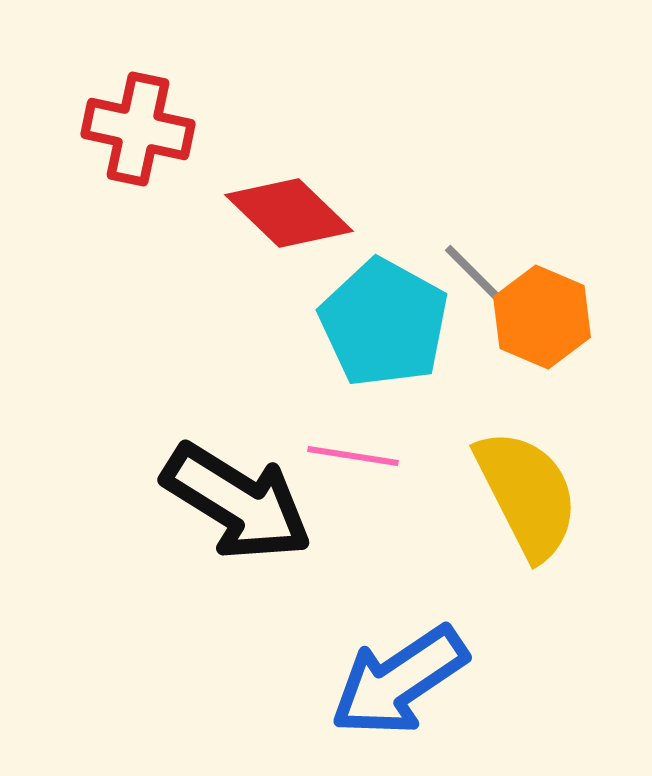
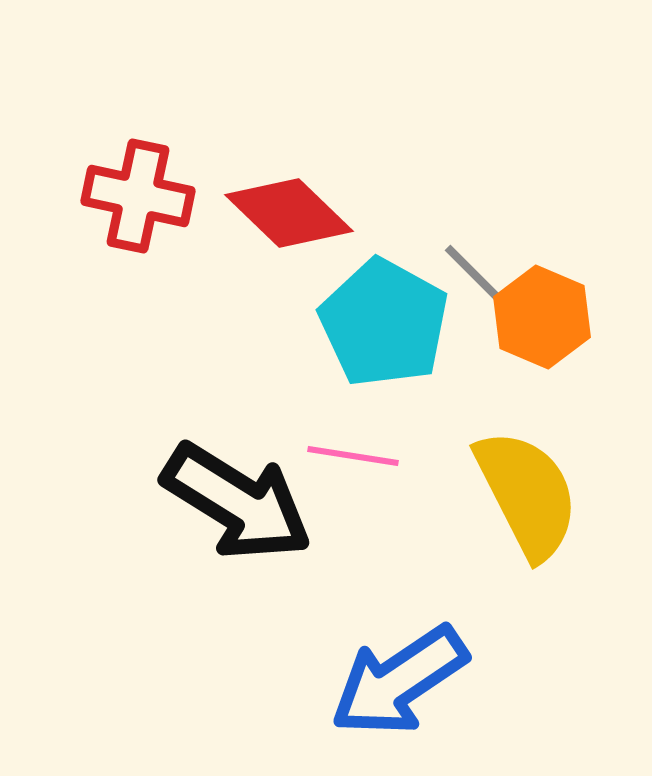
red cross: moved 67 px down
